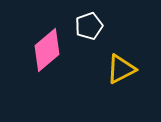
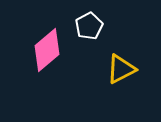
white pentagon: rotated 8 degrees counterclockwise
